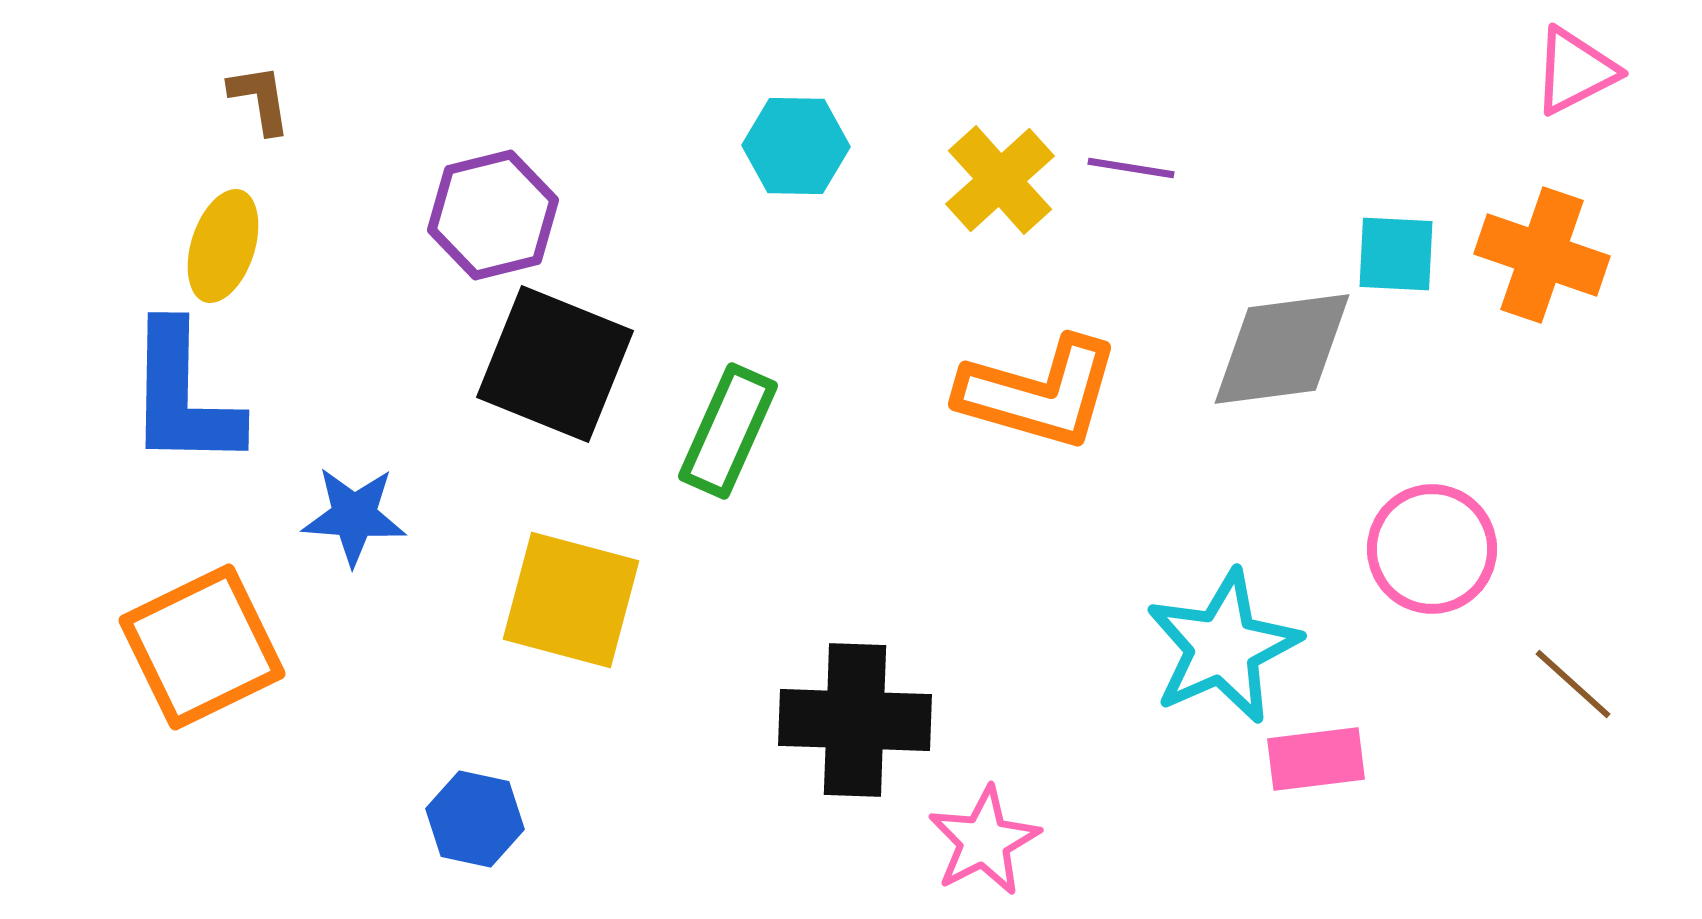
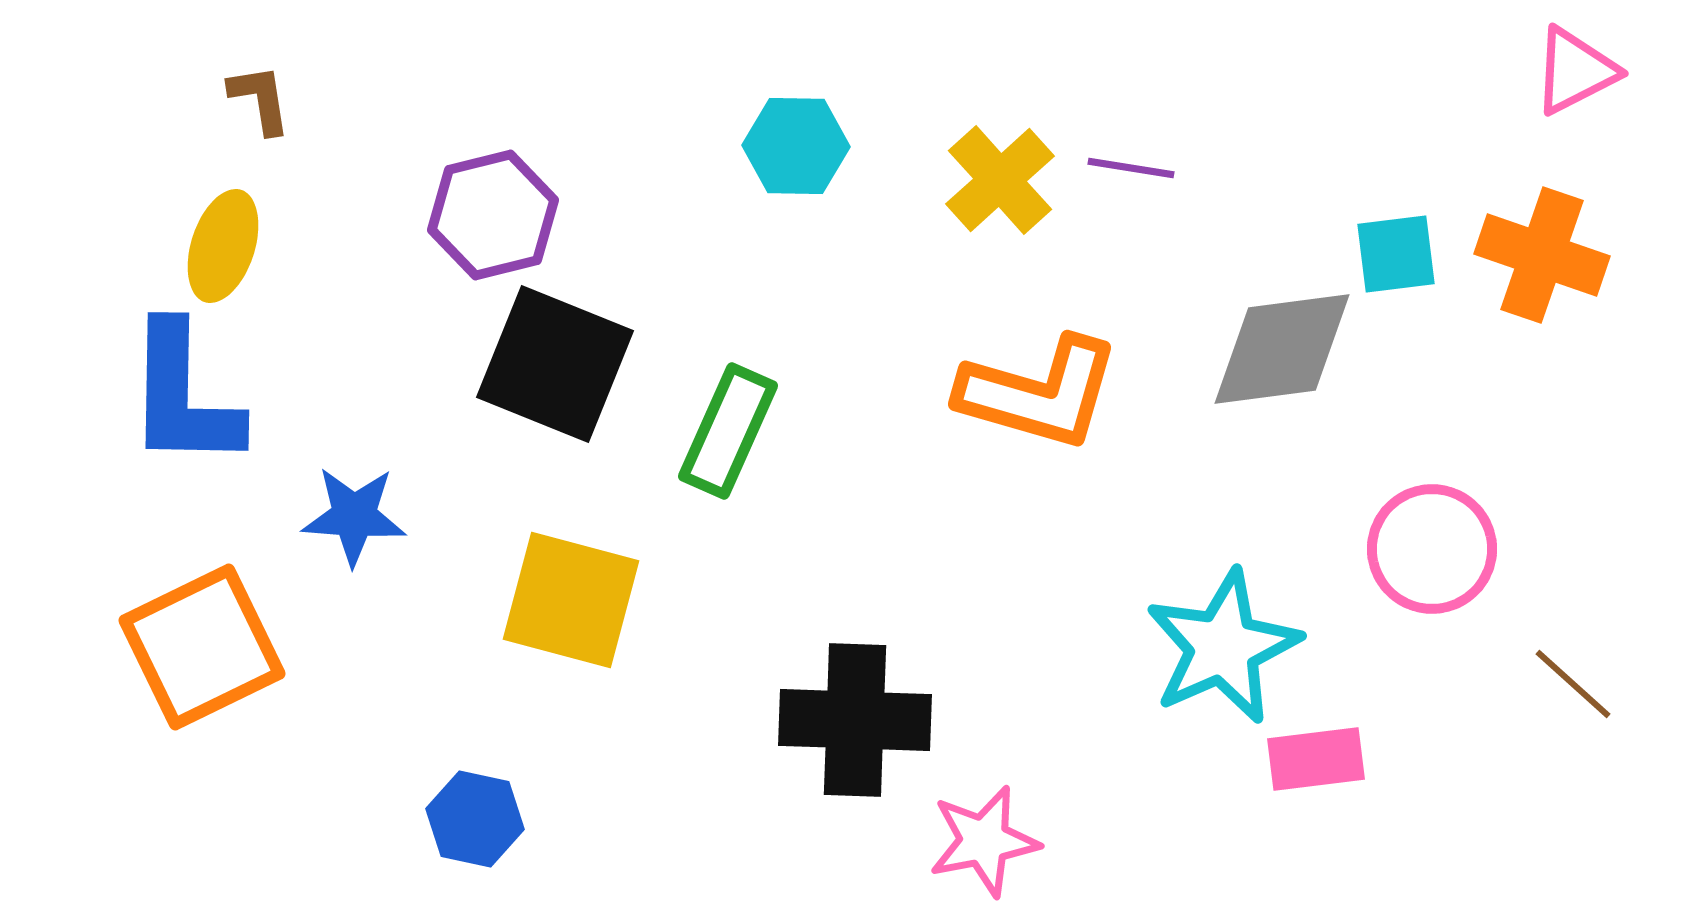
cyan square: rotated 10 degrees counterclockwise
pink star: rotated 16 degrees clockwise
